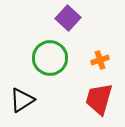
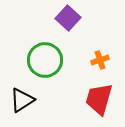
green circle: moved 5 px left, 2 px down
